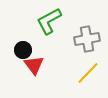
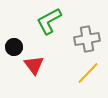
black circle: moved 9 px left, 3 px up
